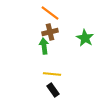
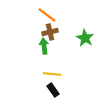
orange line: moved 3 px left, 2 px down
